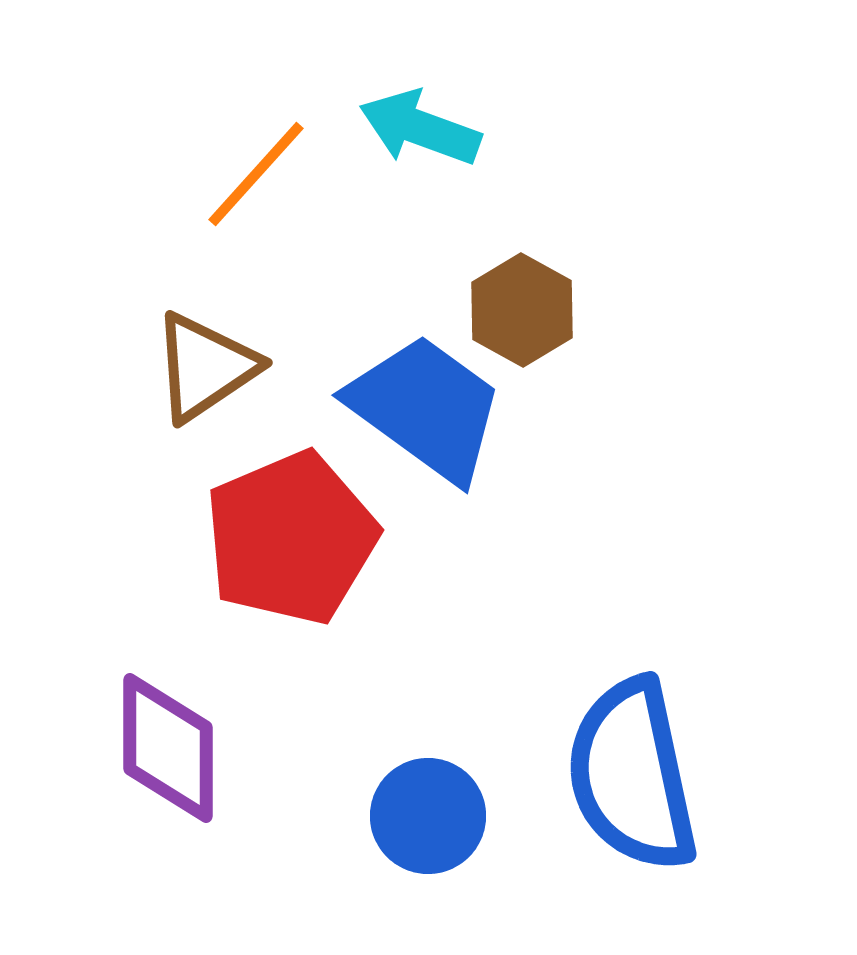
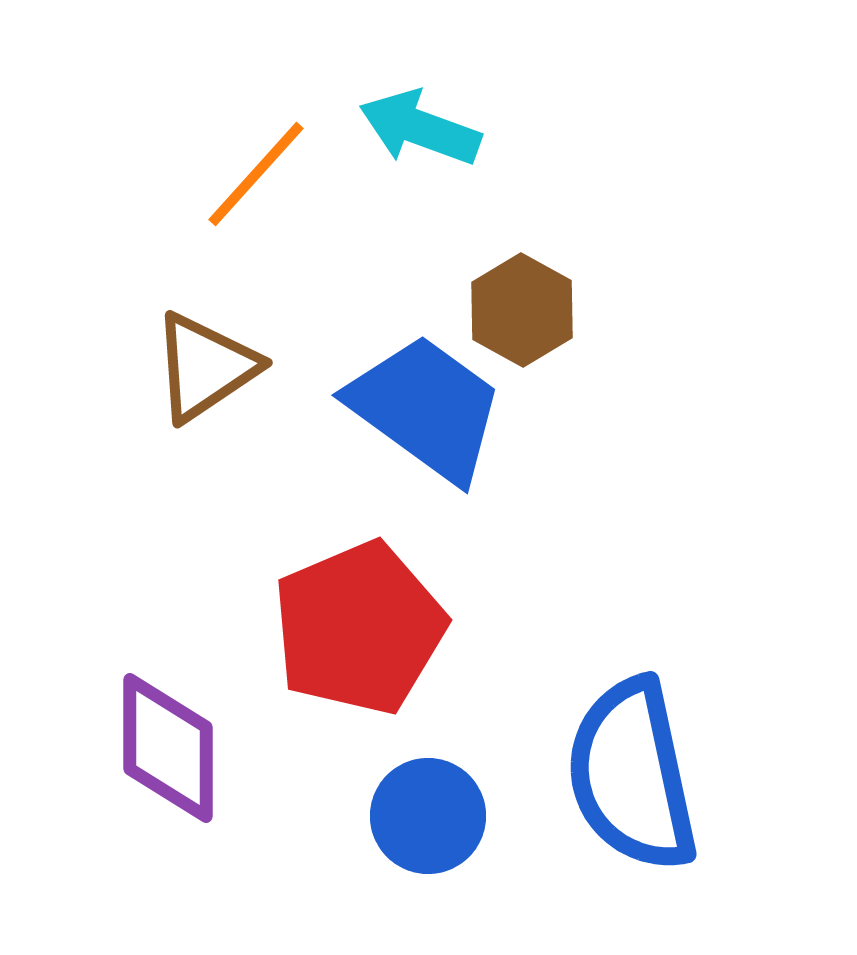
red pentagon: moved 68 px right, 90 px down
